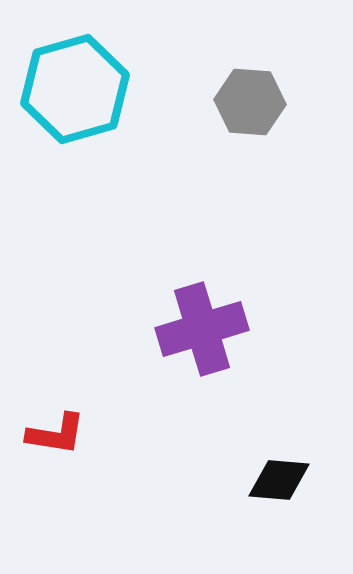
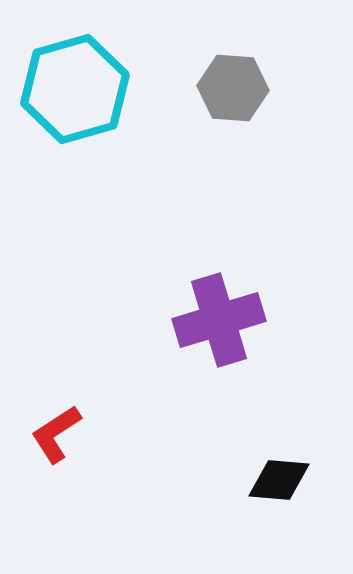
gray hexagon: moved 17 px left, 14 px up
purple cross: moved 17 px right, 9 px up
red L-shape: rotated 138 degrees clockwise
